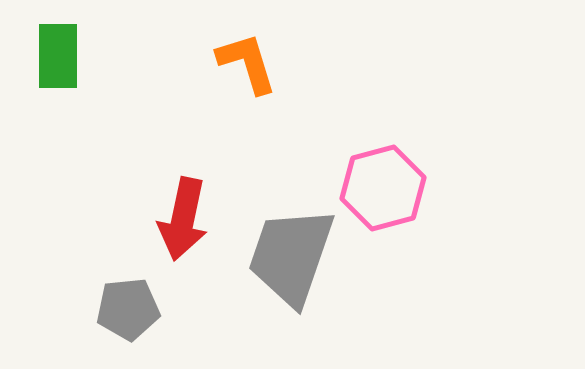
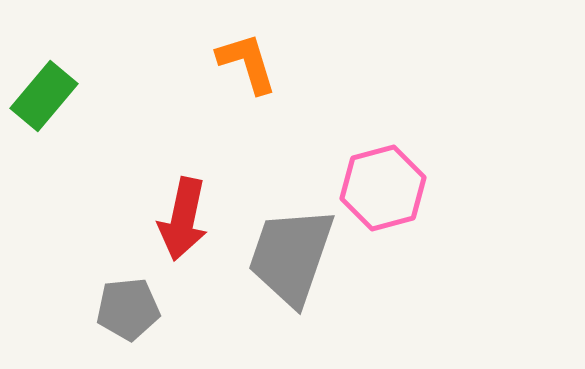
green rectangle: moved 14 px left, 40 px down; rotated 40 degrees clockwise
